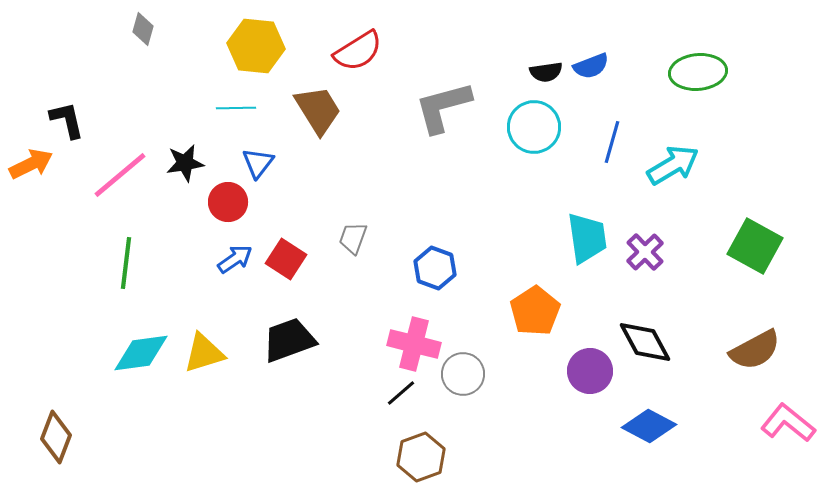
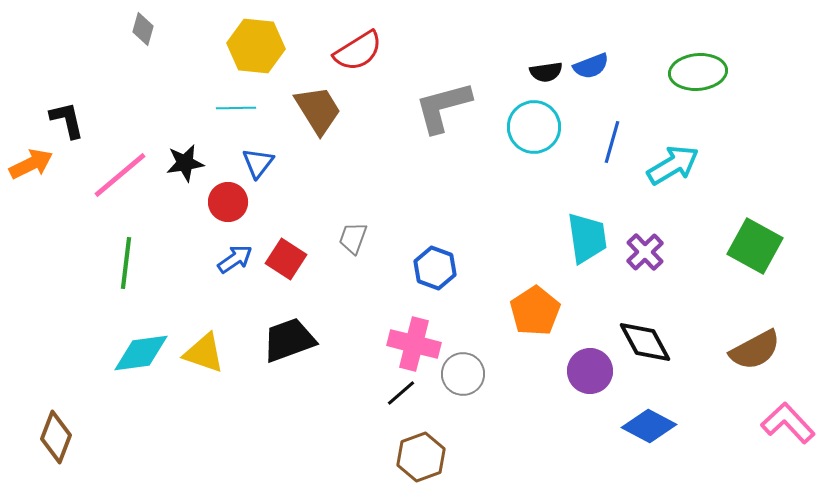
yellow triangle: rotated 36 degrees clockwise
pink L-shape: rotated 8 degrees clockwise
